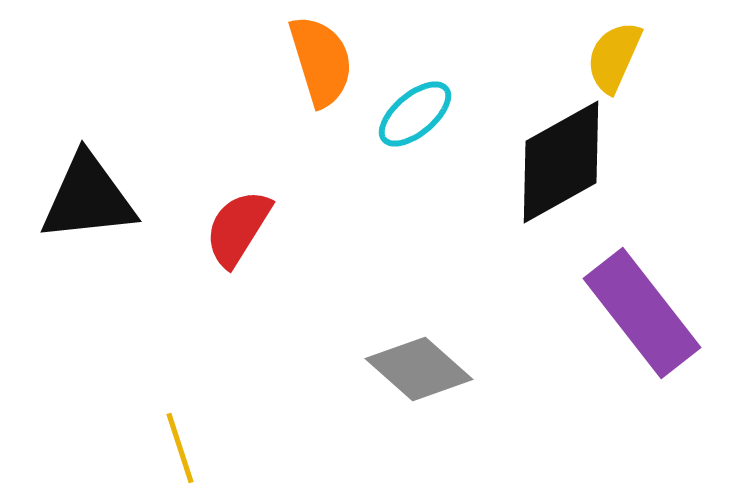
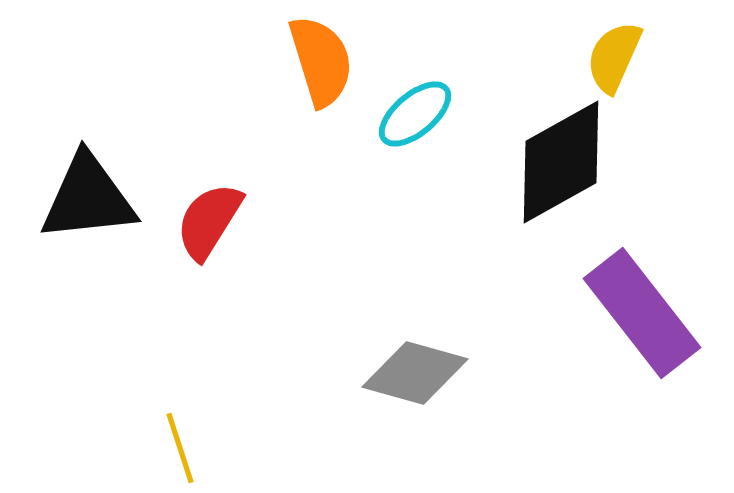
red semicircle: moved 29 px left, 7 px up
gray diamond: moved 4 px left, 4 px down; rotated 26 degrees counterclockwise
